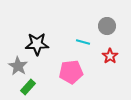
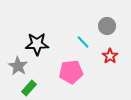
cyan line: rotated 32 degrees clockwise
green rectangle: moved 1 px right, 1 px down
